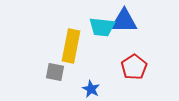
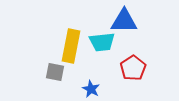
cyan trapezoid: moved 15 px down; rotated 12 degrees counterclockwise
red pentagon: moved 1 px left, 1 px down
